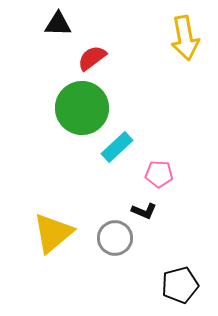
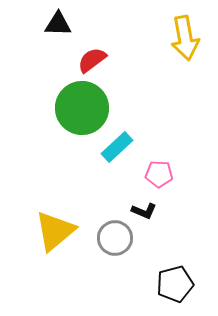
red semicircle: moved 2 px down
yellow triangle: moved 2 px right, 2 px up
black pentagon: moved 5 px left, 1 px up
